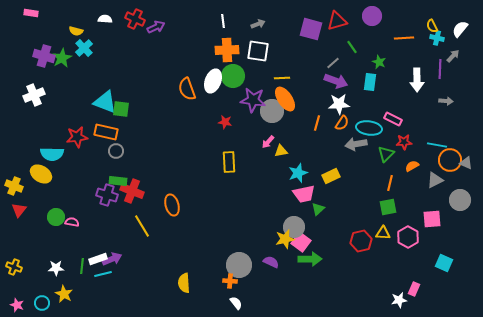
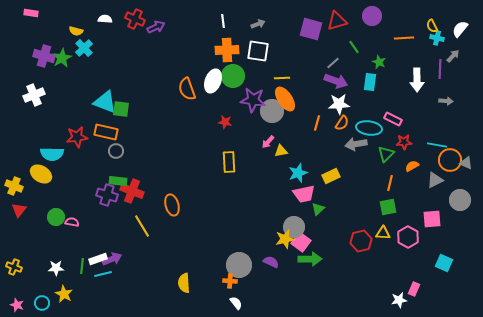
green line at (352, 47): moved 2 px right
